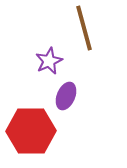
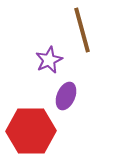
brown line: moved 2 px left, 2 px down
purple star: moved 1 px up
